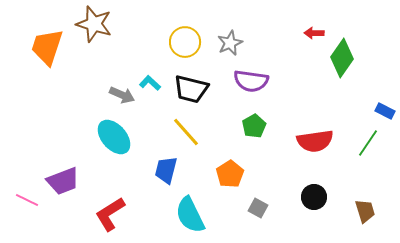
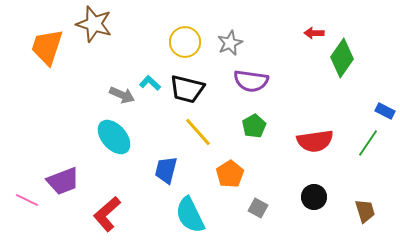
black trapezoid: moved 4 px left
yellow line: moved 12 px right
red L-shape: moved 3 px left; rotated 9 degrees counterclockwise
